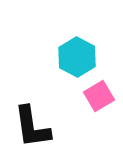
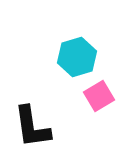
cyan hexagon: rotated 15 degrees clockwise
